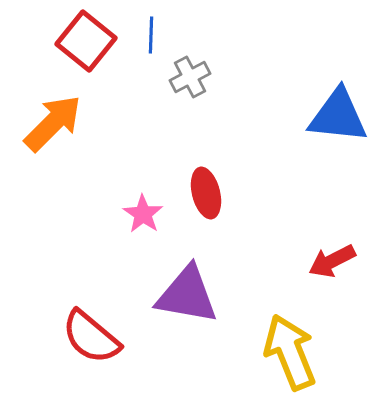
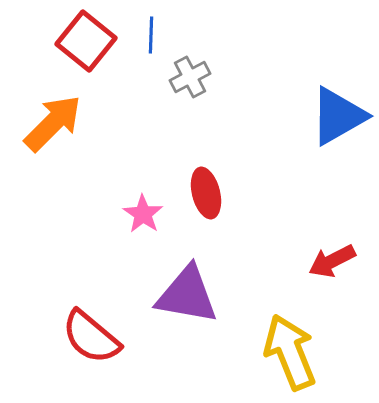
blue triangle: rotated 36 degrees counterclockwise
